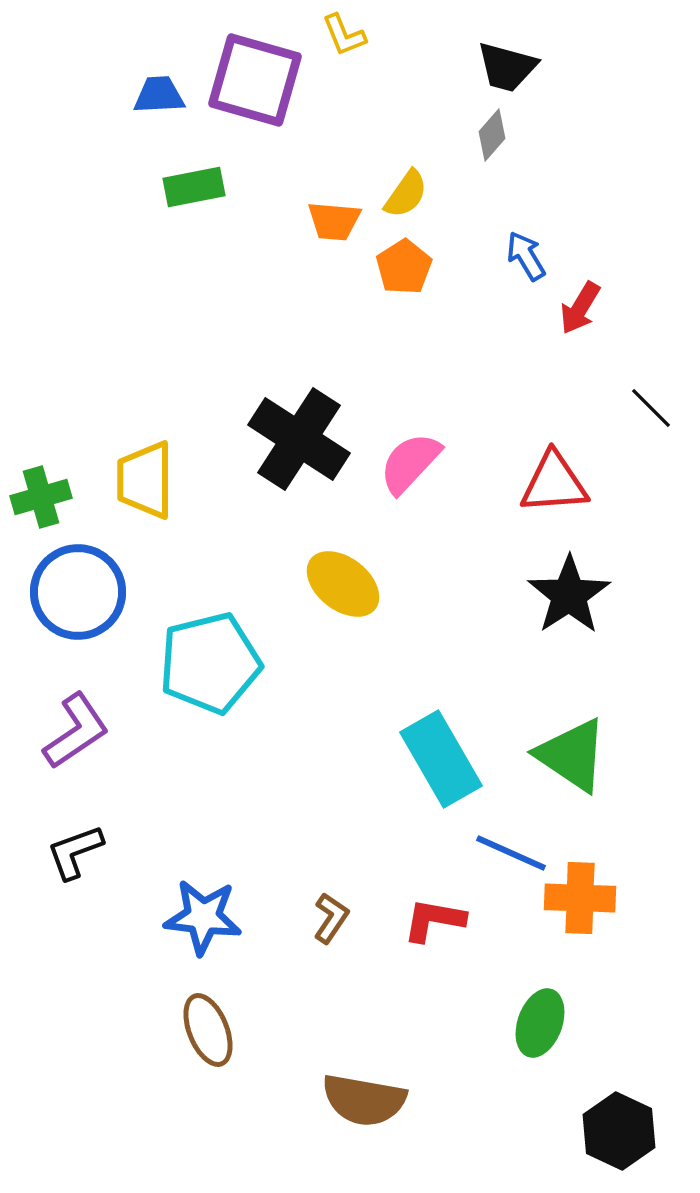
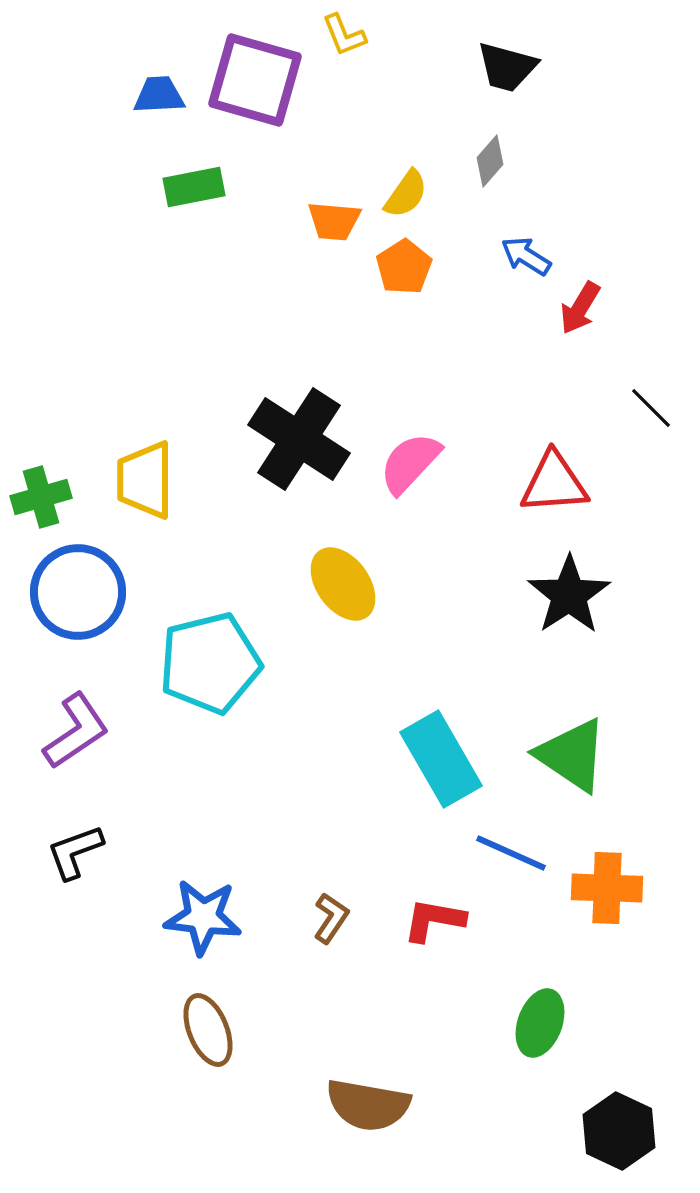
gray diamond: moved 2 px left, 26 px down
blue arrow: rotated 27 degrees counterclockwise
yellow ellipse: rotated 16 degrees clockwise
orange cross: moved 27 px right, 10 px up
brown semicircle: moved 4 px right, 5 px down
